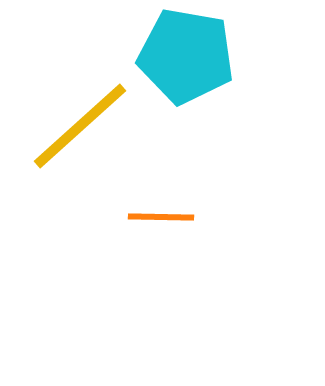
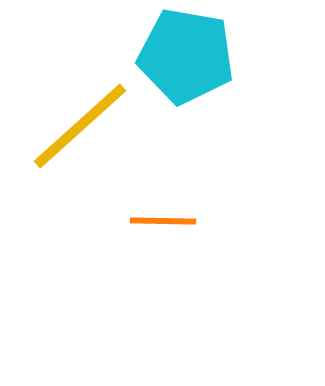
orange line: moved 2 px right, 4 px down
